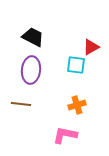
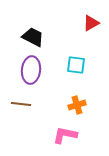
red triangle: moved 24 px up
